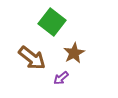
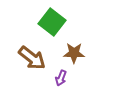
brown star: rotated 30 degrees clockwise
purple arrow: rotated 28 degrees counterclockwise
